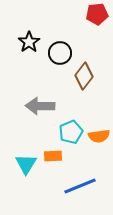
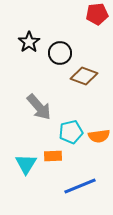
brown diamond: rotated 72 degrees clockwise
gray arrow: moved 1 px left, 1 px down; rotated 132 degrees counterclockwise
cyan pentagon: rotated 10 degrees clockwise
